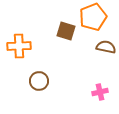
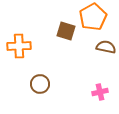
orange pentagon: rotated 8 degrees counterclockwise
brown circle: moved 1 px right, 3 px down
